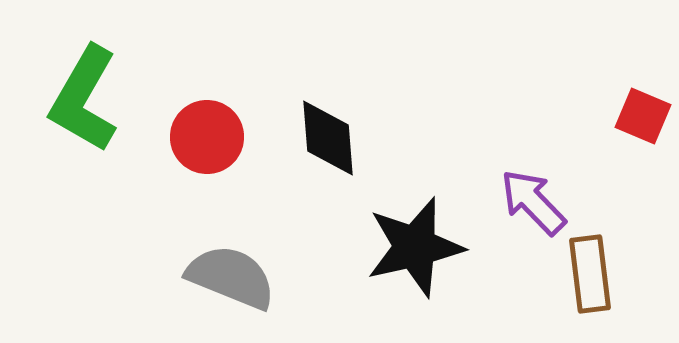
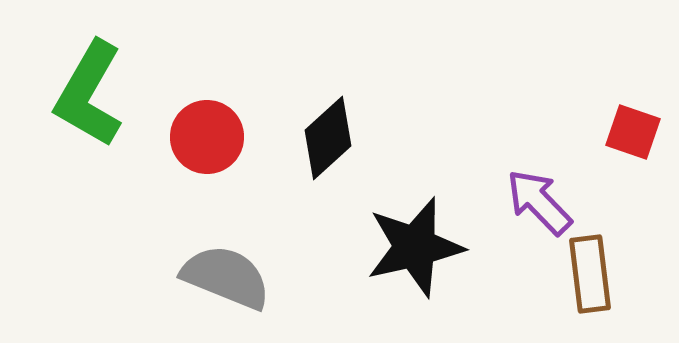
green L-shape: moved 5 px right, 5 px up
red square: moved 10 px left, 16 px down; rotated 4 degrees counterclockwise
black diamond: rotated 52 degrees clockwise
purple arrow: moved 6 px right
gray semicircle: moved 5 px left
